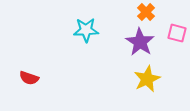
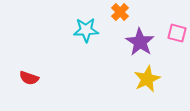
orange cross: moved 26 px left
